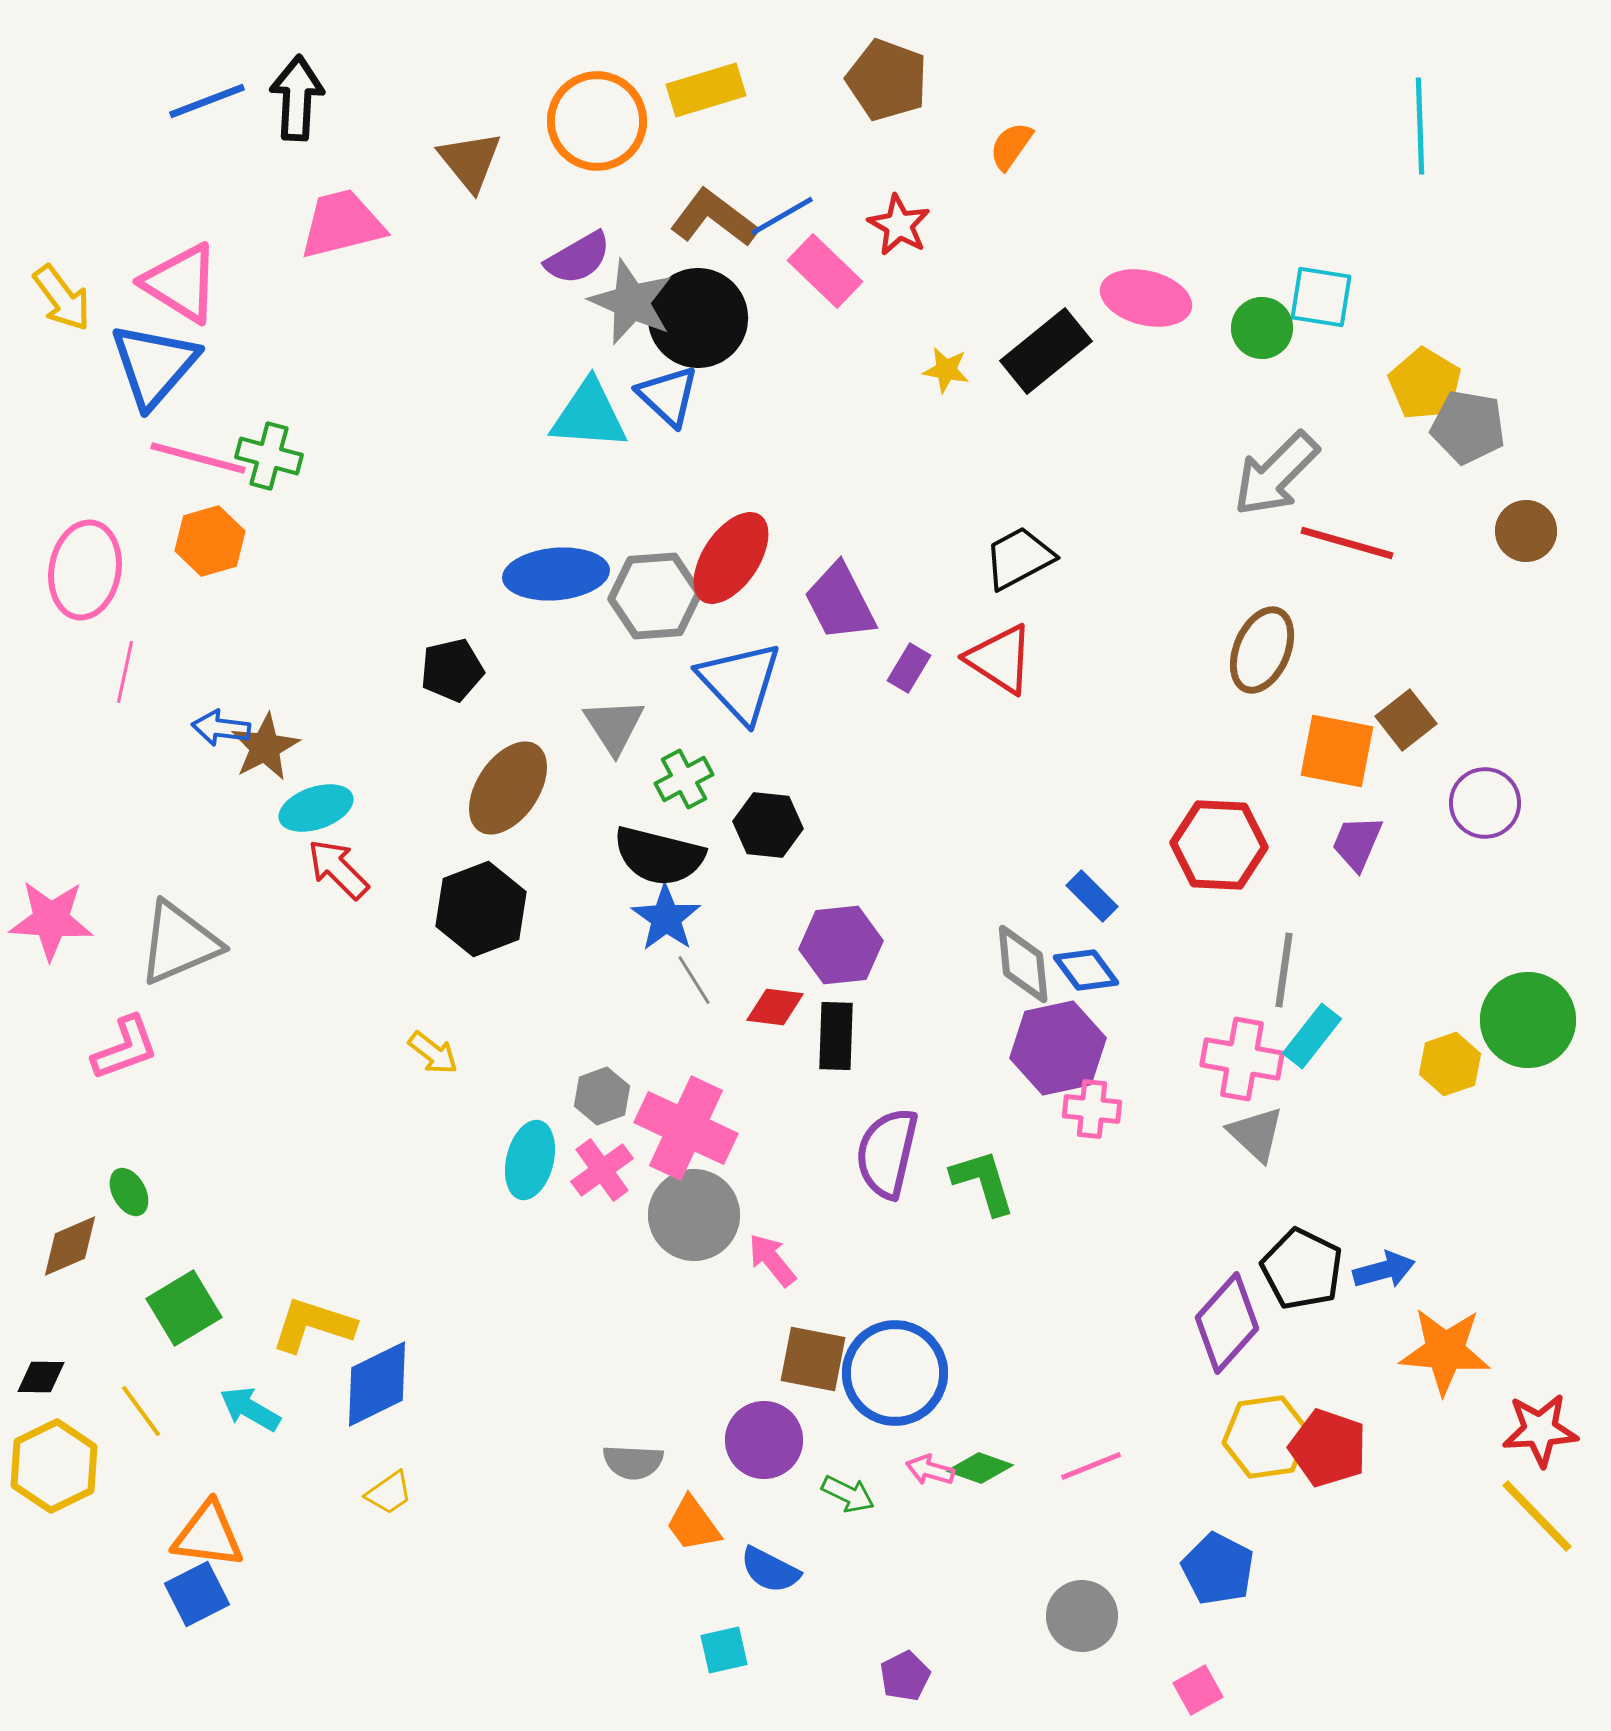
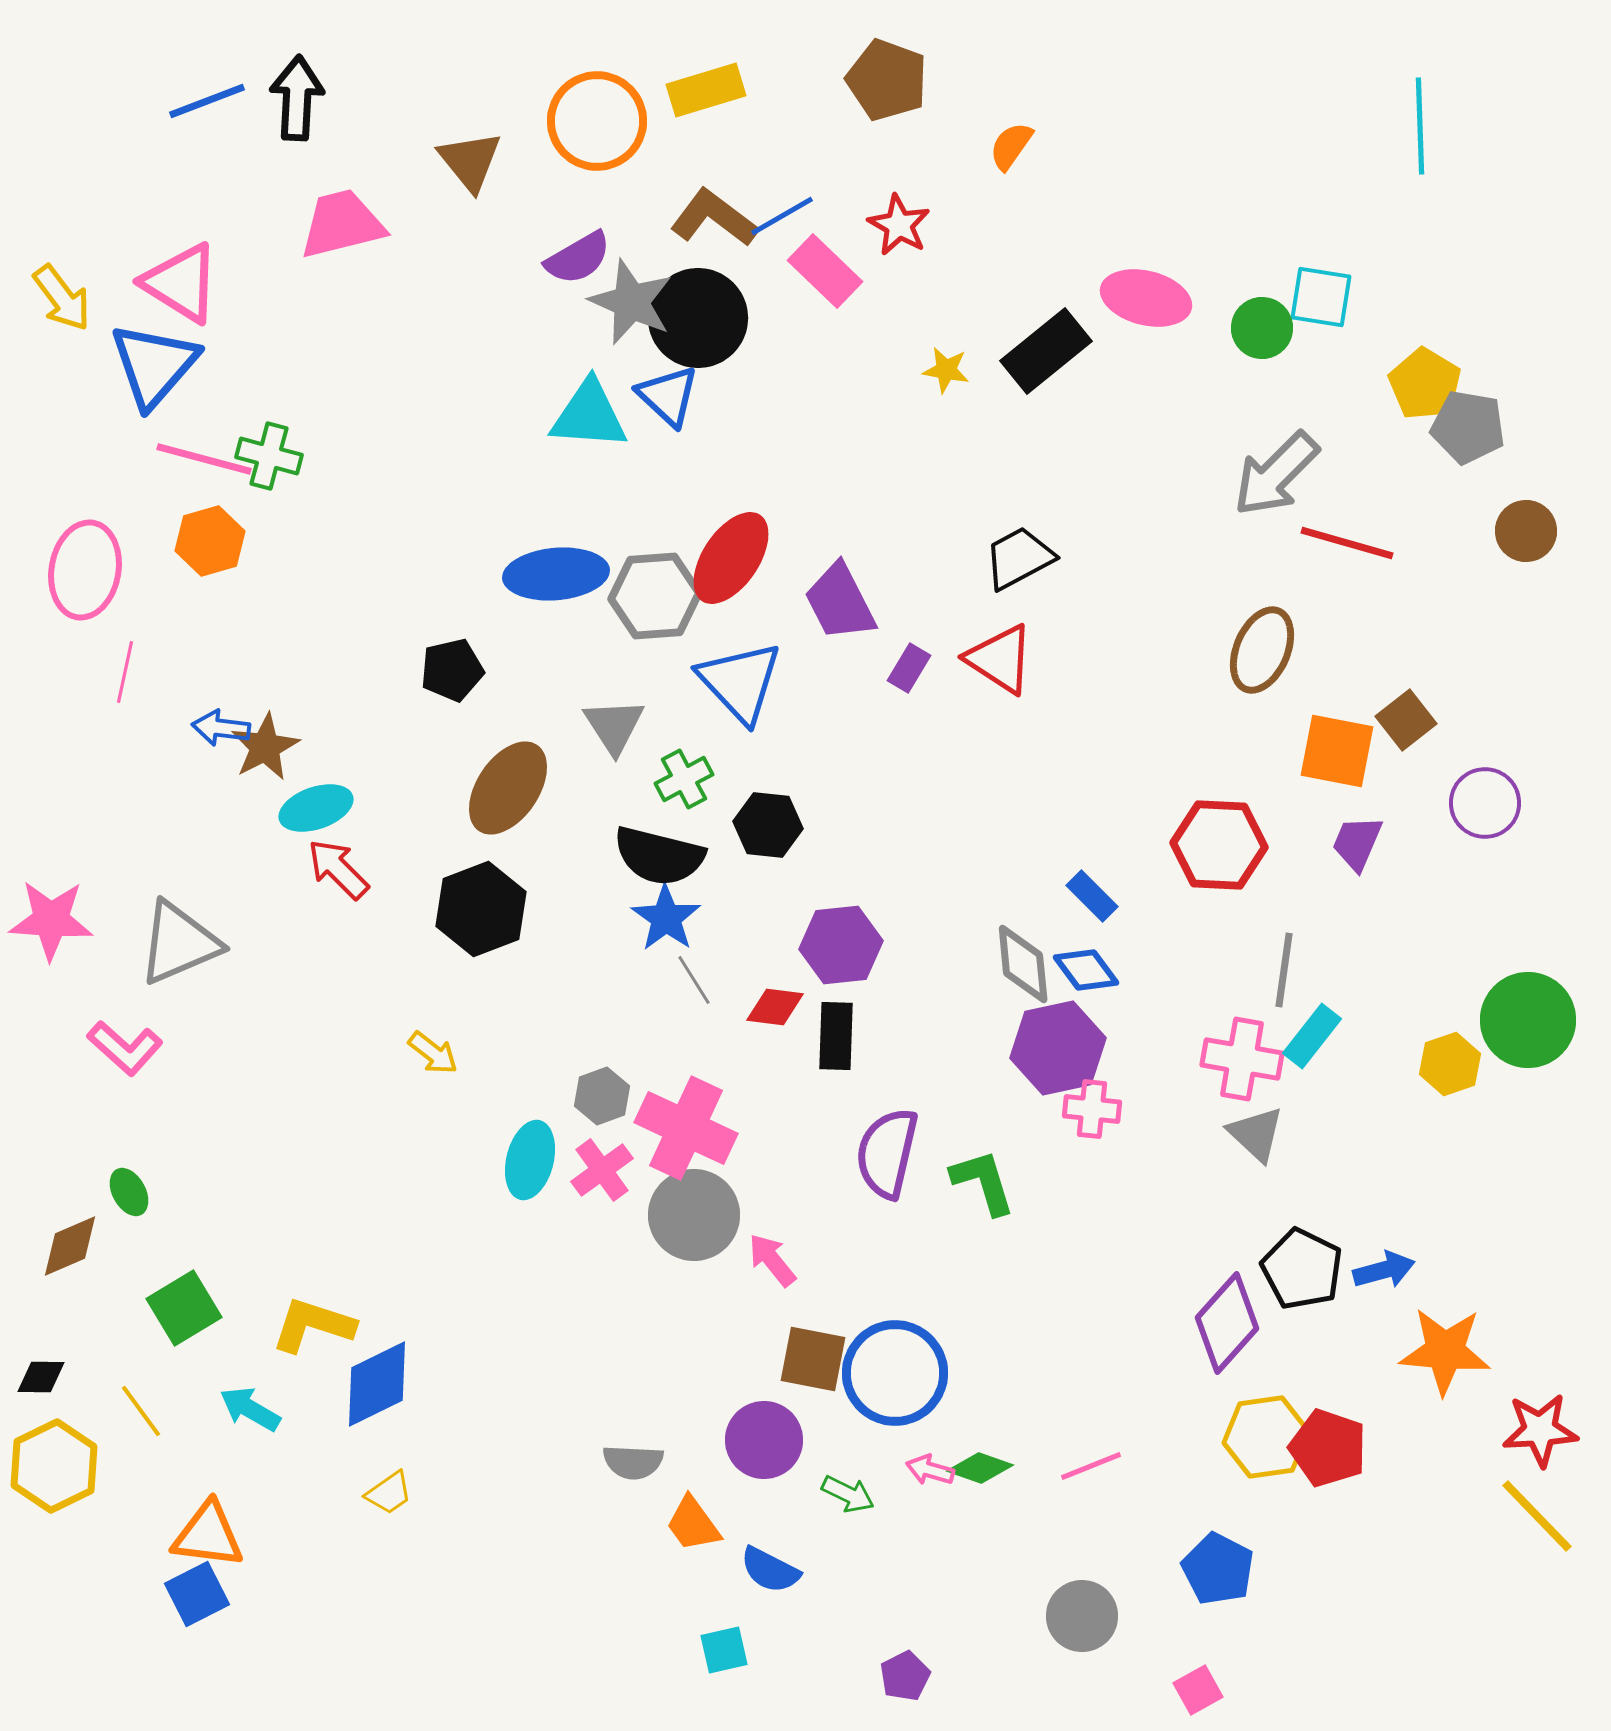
pink line at (198, 458): moved 6 px right, 1 px down
pink L-shape at (125, 1048): rotated 62 degrees clockwise
